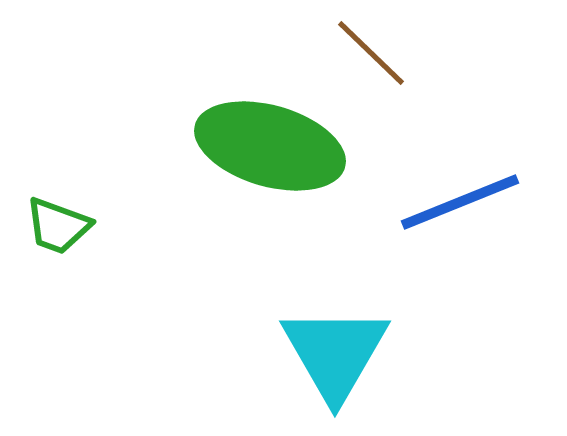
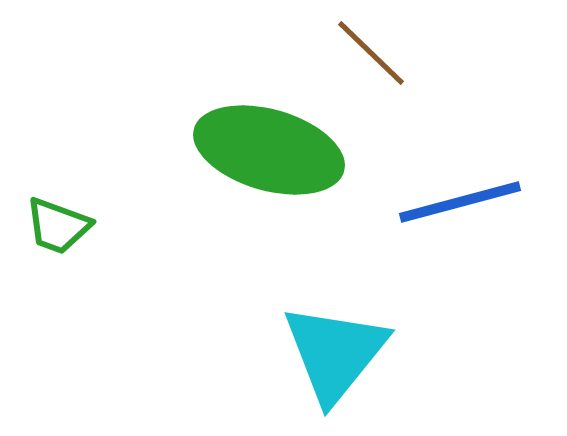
green ellipse: moved 1 px left, 4 px down
blue line: rotated 7 degrees clockwise
cyan triangle: rotated 9 degrees clockwise
